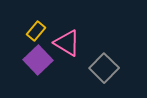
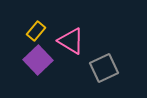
pink triangle: moved 4 px right, 2 px up
gray square: rotated 20 degrees clockwise
